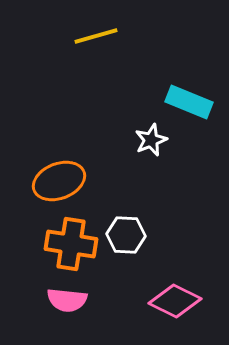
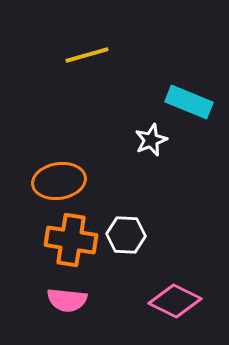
yellow line: moved 9 px left, 19 px down
orange ellipse: rotated 12 degrees clockwise
orange cross: moved 4 px up
